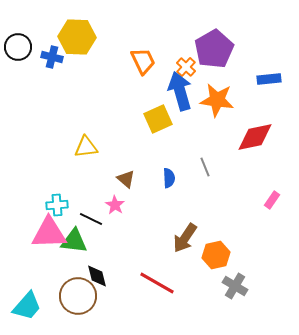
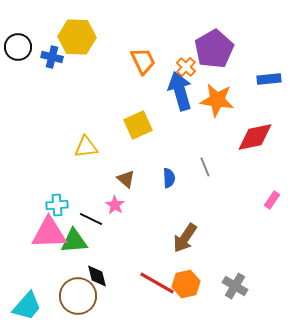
yellow square: moved 20 px left, 6 px down
green triangle: rotated 12 degrees counterclockwise
orange hexagon: moved 30 px left, 29 px down
